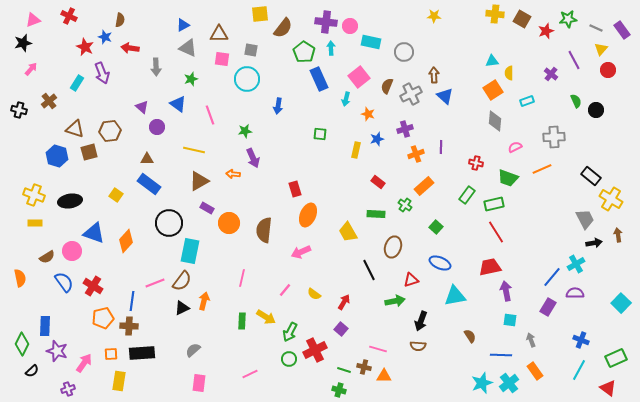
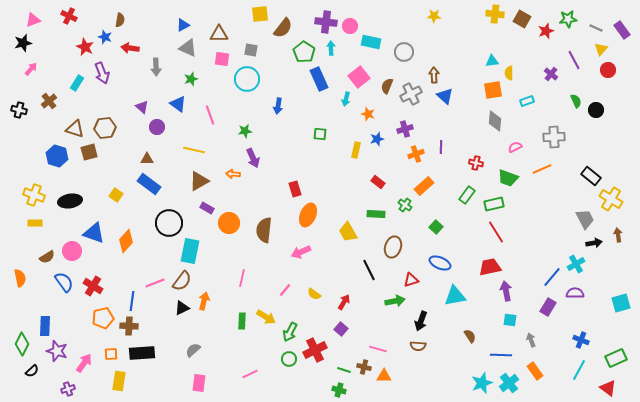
orange square at (493, 90): rotated 24 degrees clockwise
brown hexagon at (110, 131): moved 5 px left, 3 px up
cyan square at (621, 303): rotated 30 degrees clockwise
